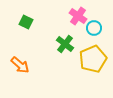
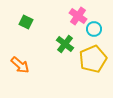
cyan circle: moved 1 px down
